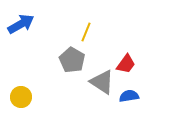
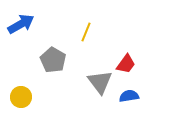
gray pentagon: moved 19 px left
gray triangle: moved 2 px left; rotated 20 degrees clockwise
